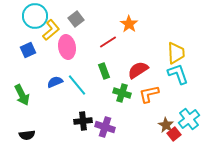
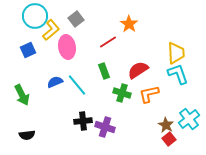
red square: moved 5 px left, 5 px down
